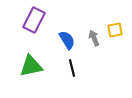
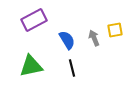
purple rectangle: rotated 35 degrees clockwise
